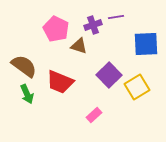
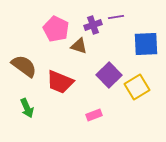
green arrow: moved 14 px down
pink rectangle: rotated 21 degrees clockwise
